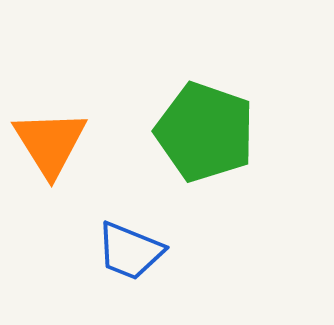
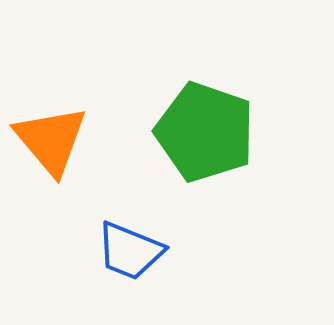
orange triangle: moved 1 px right, 3 px up; rotated 8 degrees counterclockwise
